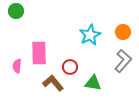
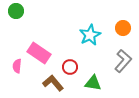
orange circle: moved 4 px up
pink rectangle: rotated 55 degrees counterclockwise
